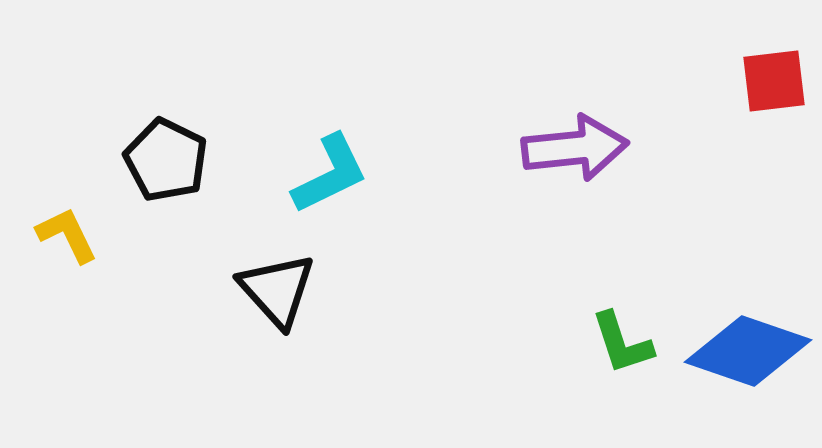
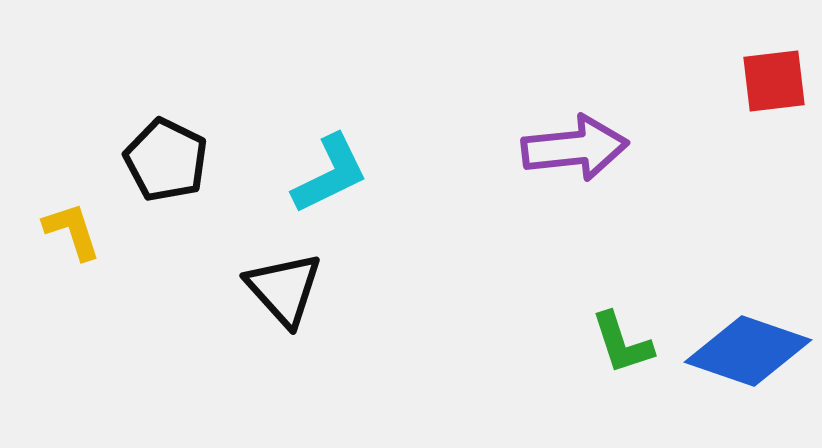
yellow L-shape: moved 5 px right, 4 px up; rotated 8 degrees clockwise
black triangle: moved 7 px right, 1 px up
